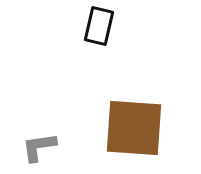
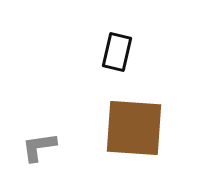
black rectangle: moved 18 px right, 26 px down
